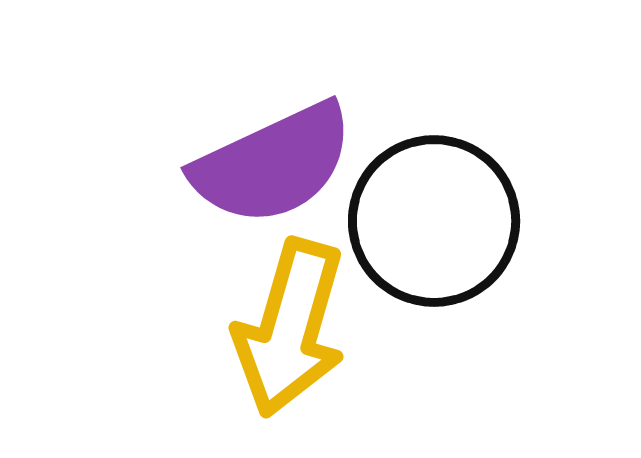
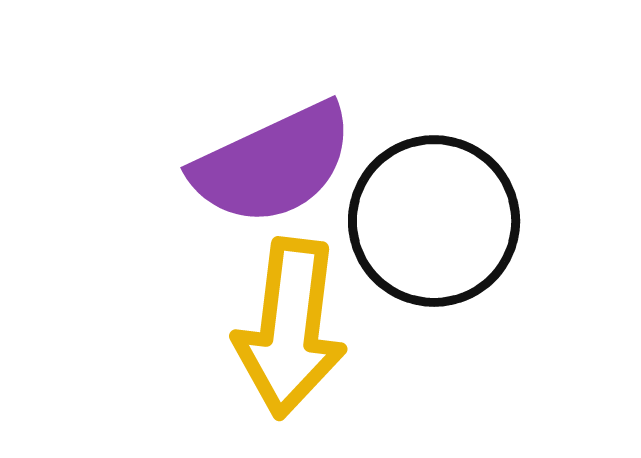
yellow arrow: rotated 9 degrees counterclockwise
